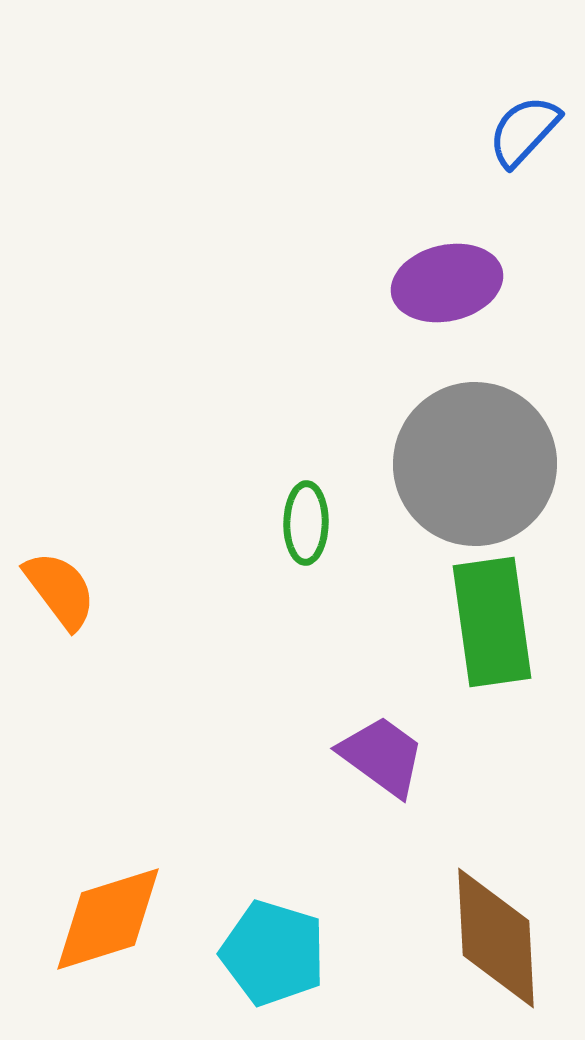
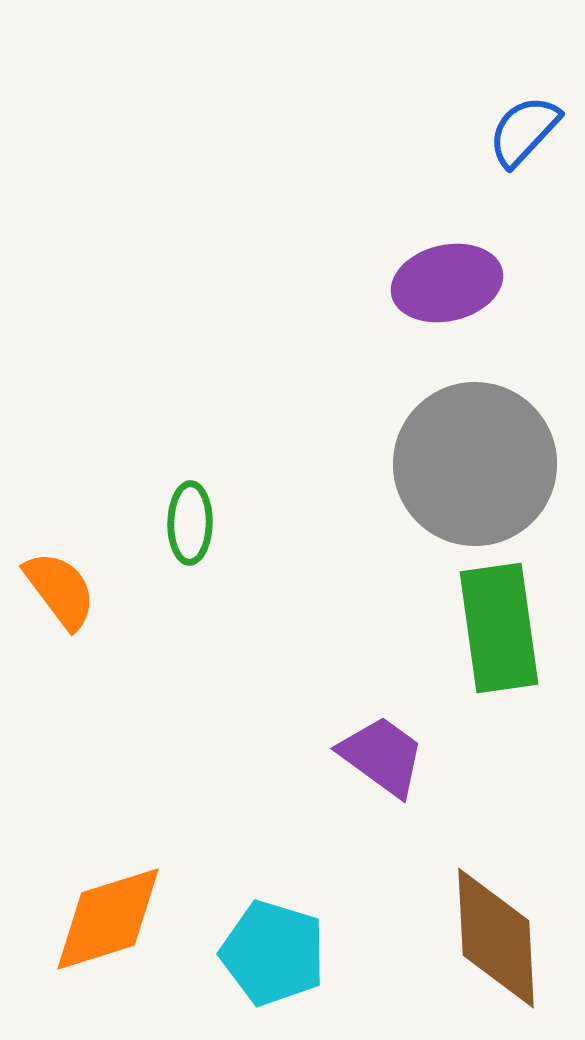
green ellipse: moved 116 px left
green rectangle: moved 7 px right, 6 px down
